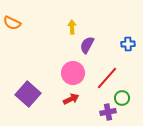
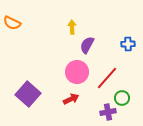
pink circle: moved 4 px right, 1 px up
